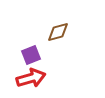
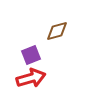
brown diamond: moved 1 px left, 1 px up
